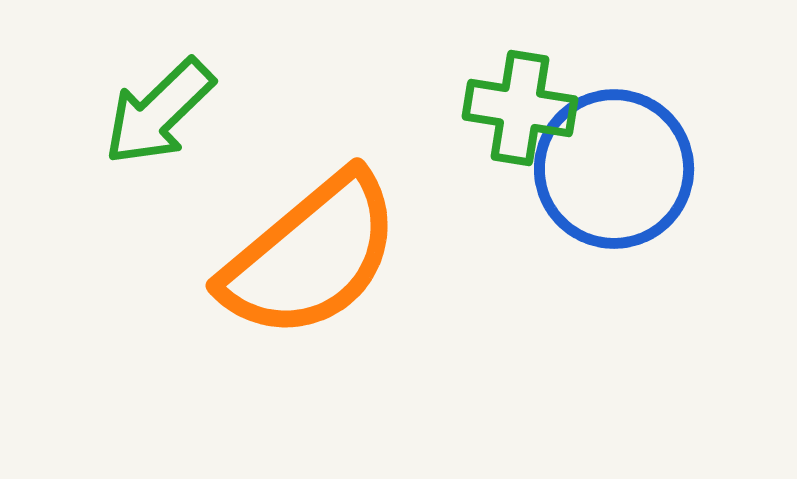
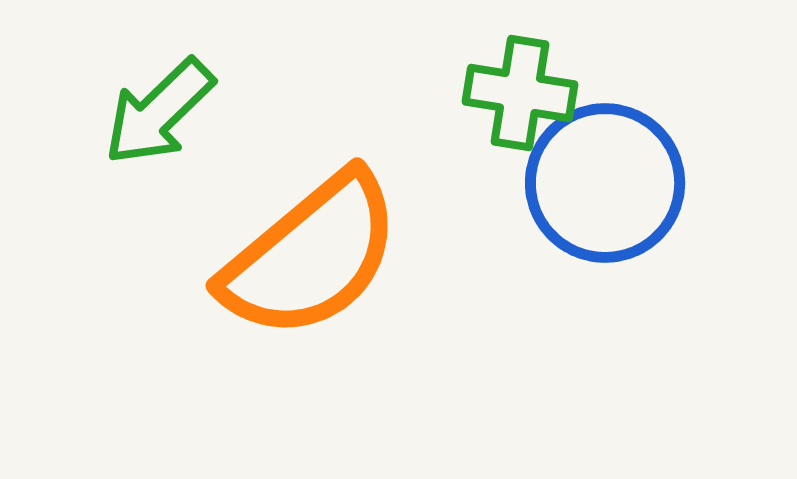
green cross: moved 15 px up
blue circle: moved 9 px left, 14 px down
